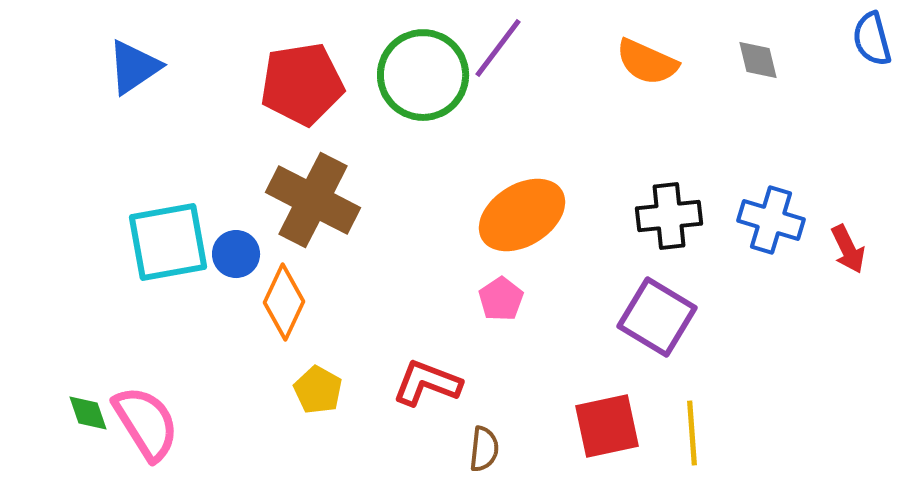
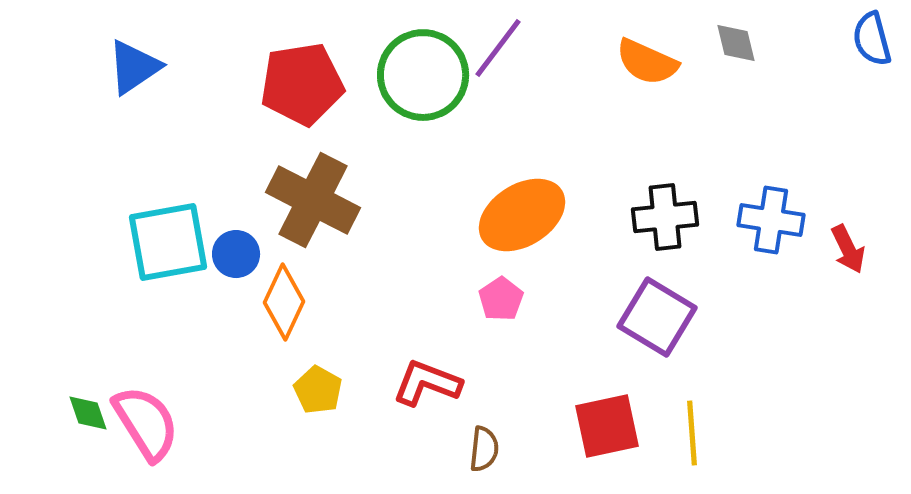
gray diamond: moved 22 px left, 17 px up
black cross: moved 4 px left, 1 px down
blue cross: rotated 8 degrees counterclockwise
